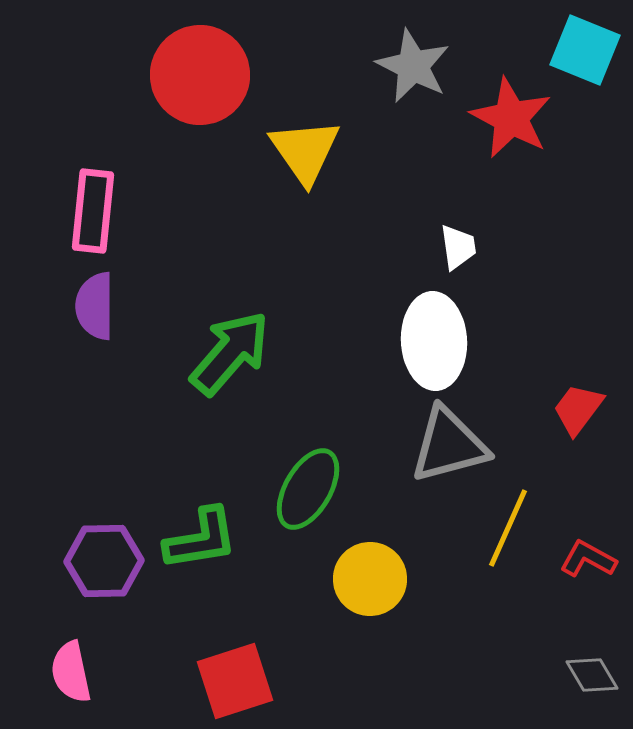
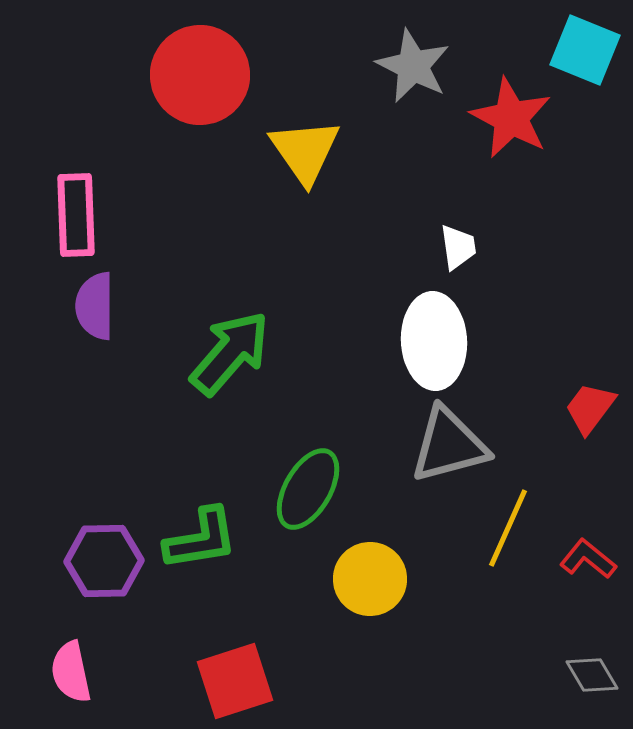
pink rectangle: moved 17 px left, 4 px down; rotated 8 degrees counterclockwise
red trapezoid: moved 12 px right, 1 px up
red L-shape: rotated 10 degrees clockwise
